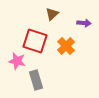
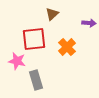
purple arrow: moved 5 px right
red square: moved 1 px left, 2 px up; rotated 25 degrees counterclockwise
orange cross: moved 1 px right, 1 px down
